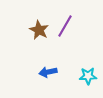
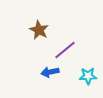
purple line: moved 24 px down; rotated 20 degrees clockwise
blue arrow: moved 2 px right
